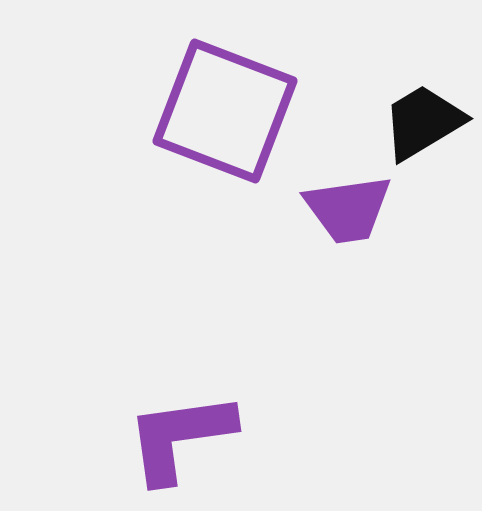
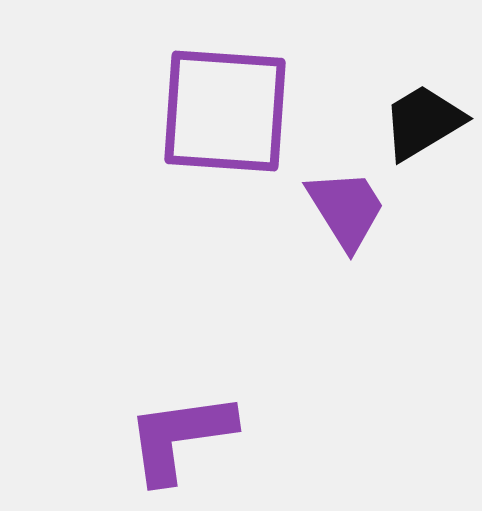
purple square: rotated 17 degrees counterclockwise
purple trapezoid: moved 2 px left; rotated 114 degrees counterclockwise
